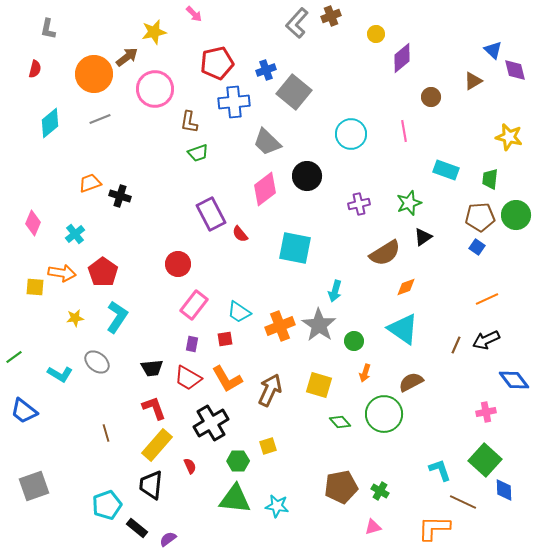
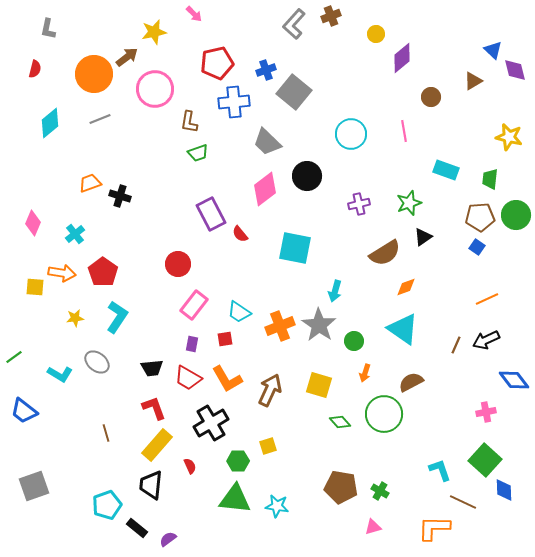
gray L-shape at (297, 23): moved 3 px left, 1 px down
brown pentagon at (341, 487): rotated 20 degrees clockwise
